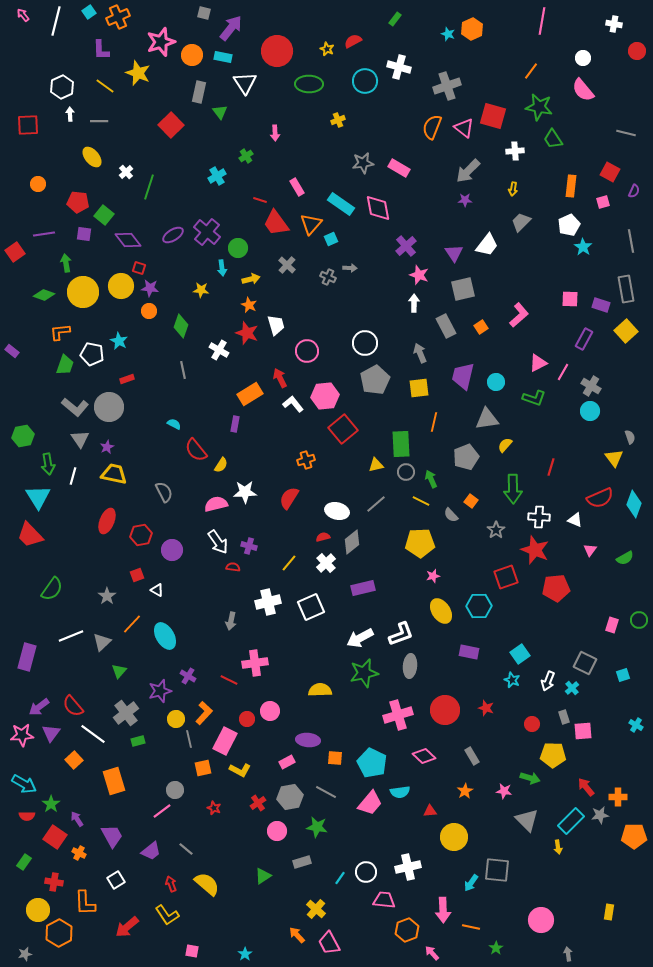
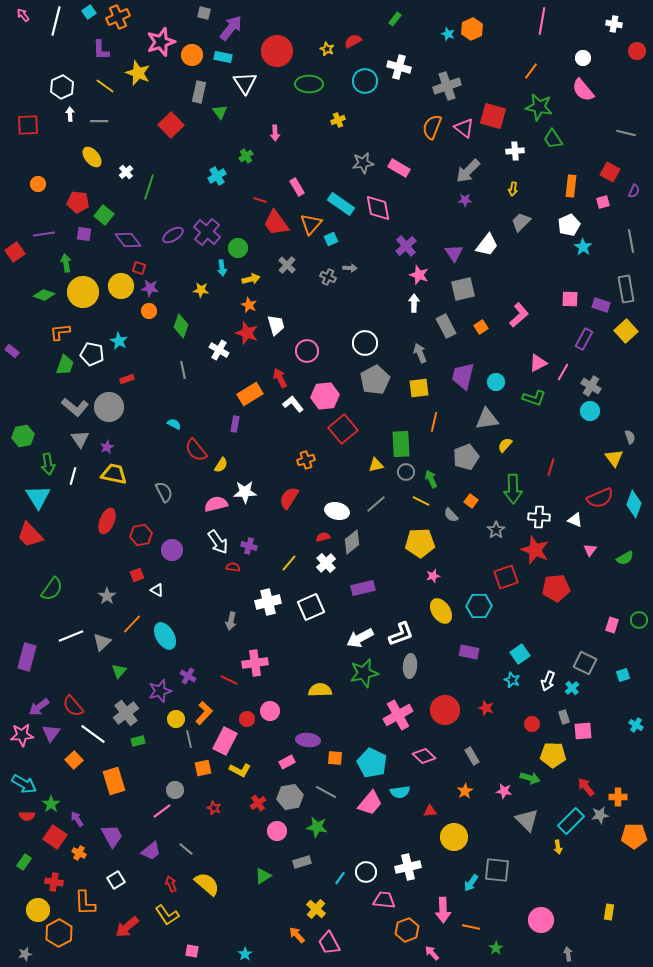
pink cross at (398, 715): rotated 12 degrees counterclockwise
